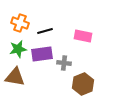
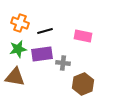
gray cross: moved 1 px left
